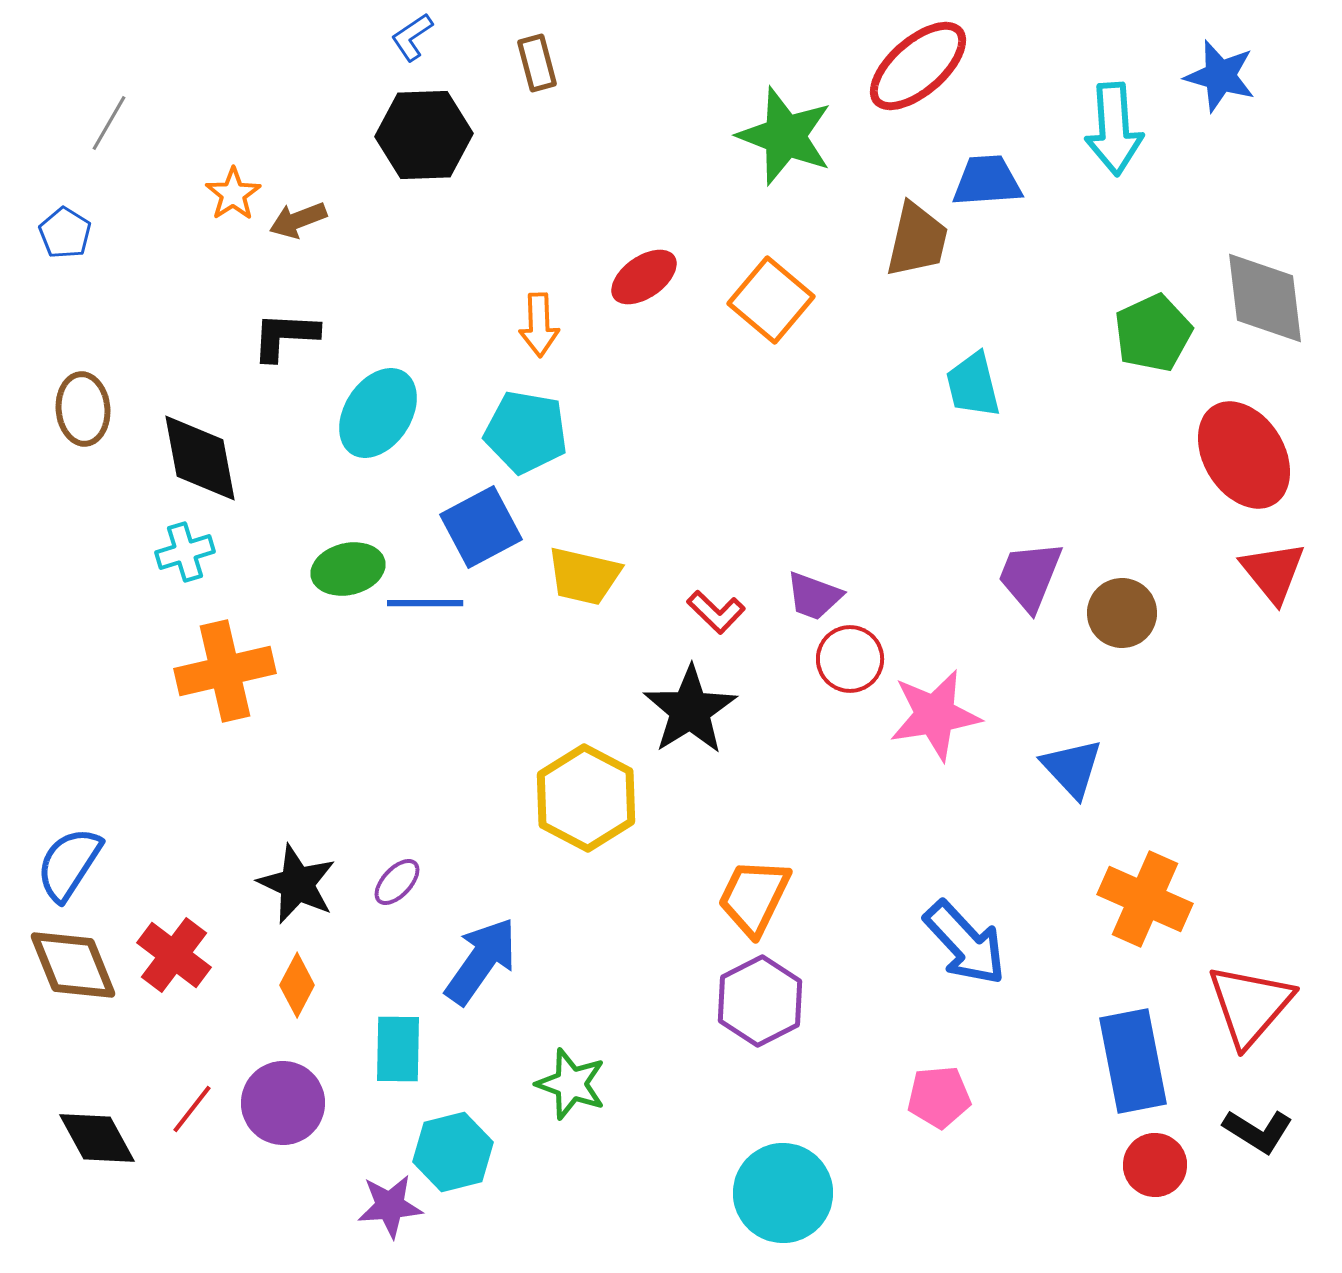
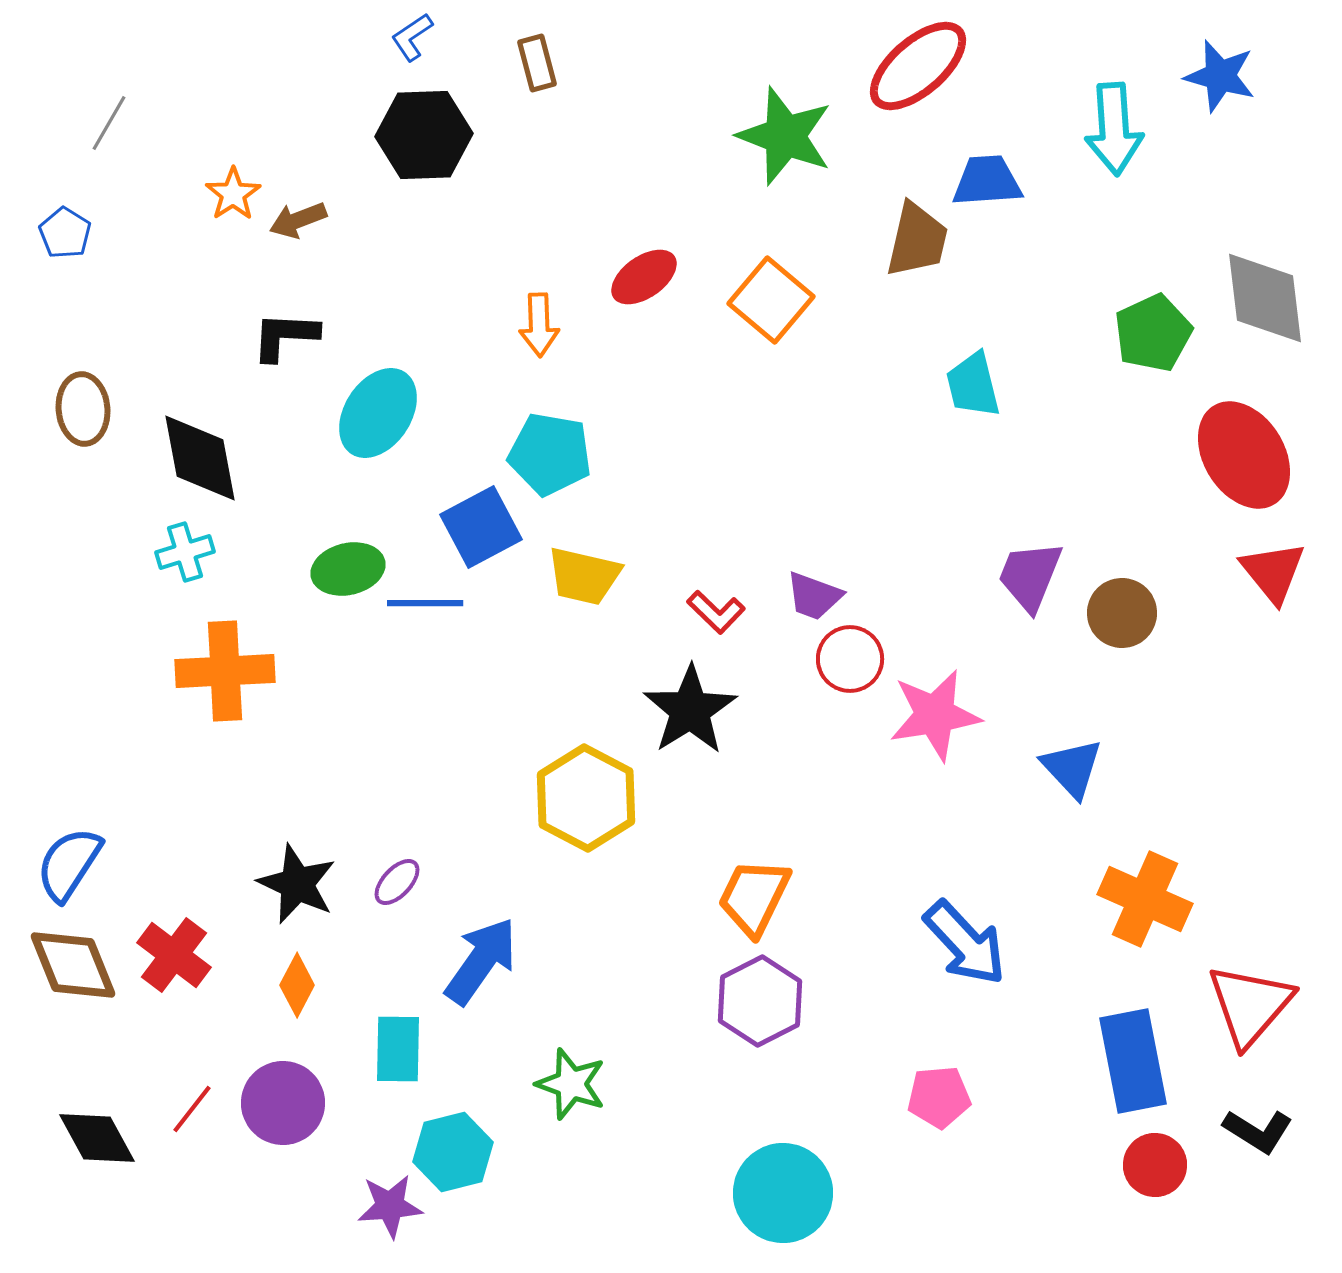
cyan pentagon at (526, 432): moved 24 px right, 22 px down
orange cross at (225, 671): rotated 10 degrees clockwise
